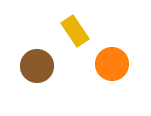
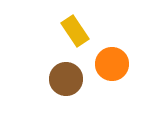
brown circle: moved 29 px right, 13 px down
